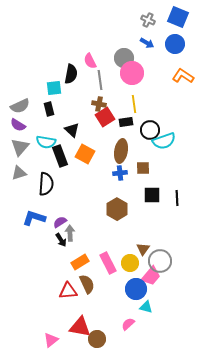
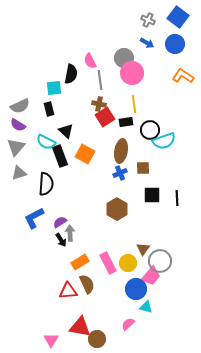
blue square at (178, 17): rotated 15 degrees clockwise
black triangle at (72, 130): moved 6 px left, 1 px down
cyan semicircle at (46, 142): rotated 18 degrees clockwise
gray triangle at (20, 147): moved 4 px left
blue cross at (120, 173): rotated 16 degrees counterclockwise
blue L-shape at (34, 218): rotated 45 degrees counterclockwise
yellow circle at (130, 263): moved 2 px left
pink triangle at (51, 340): rotated 21 degrees counterclockwise
